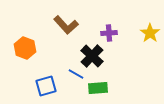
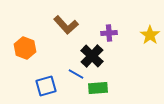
yellow star: moved 2 px down
